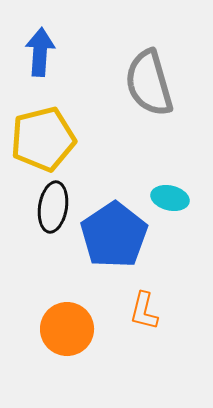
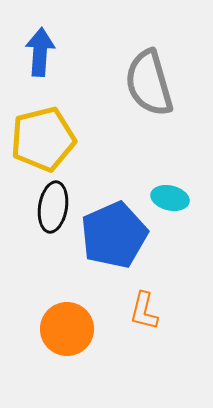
blue pentagon: rotated 10 degrees clockwise
